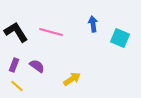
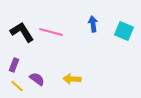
black L-shape: moved 6 px right
cyan square: moved 4 px right, 7 px up
purple semicircle: moved 13 px down
yellow arrow: rotated 144 degrees counterclockwise
